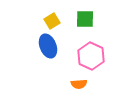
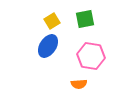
green square: rotated 12 degrees counterclockwise
blue ellipse: rotated 55 degrees clockwise
pink hexagon: rotated 16 degrees counterclockwise
